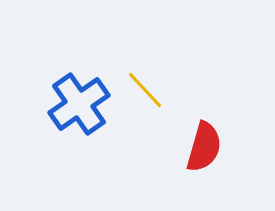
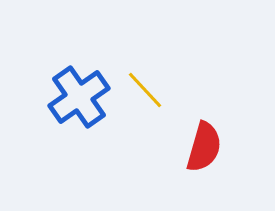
blue cross: moved 7 px up
